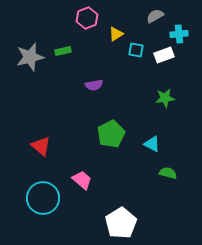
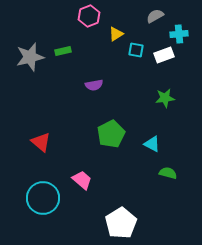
pink hexagon: moved 2 px right, 2 px up
red triangle: moved 4 px up
